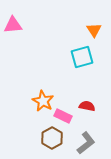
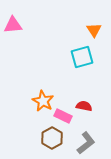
red semicircle: moved 3 px left
